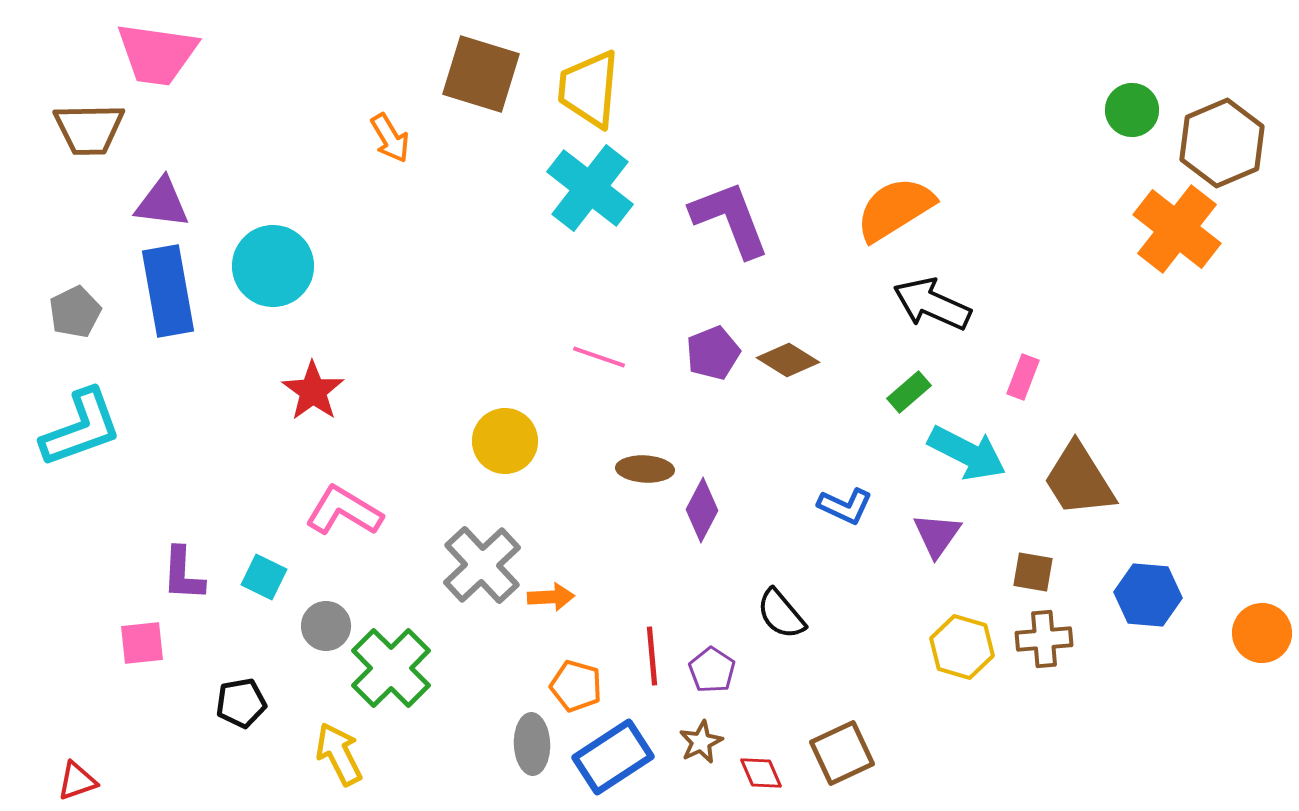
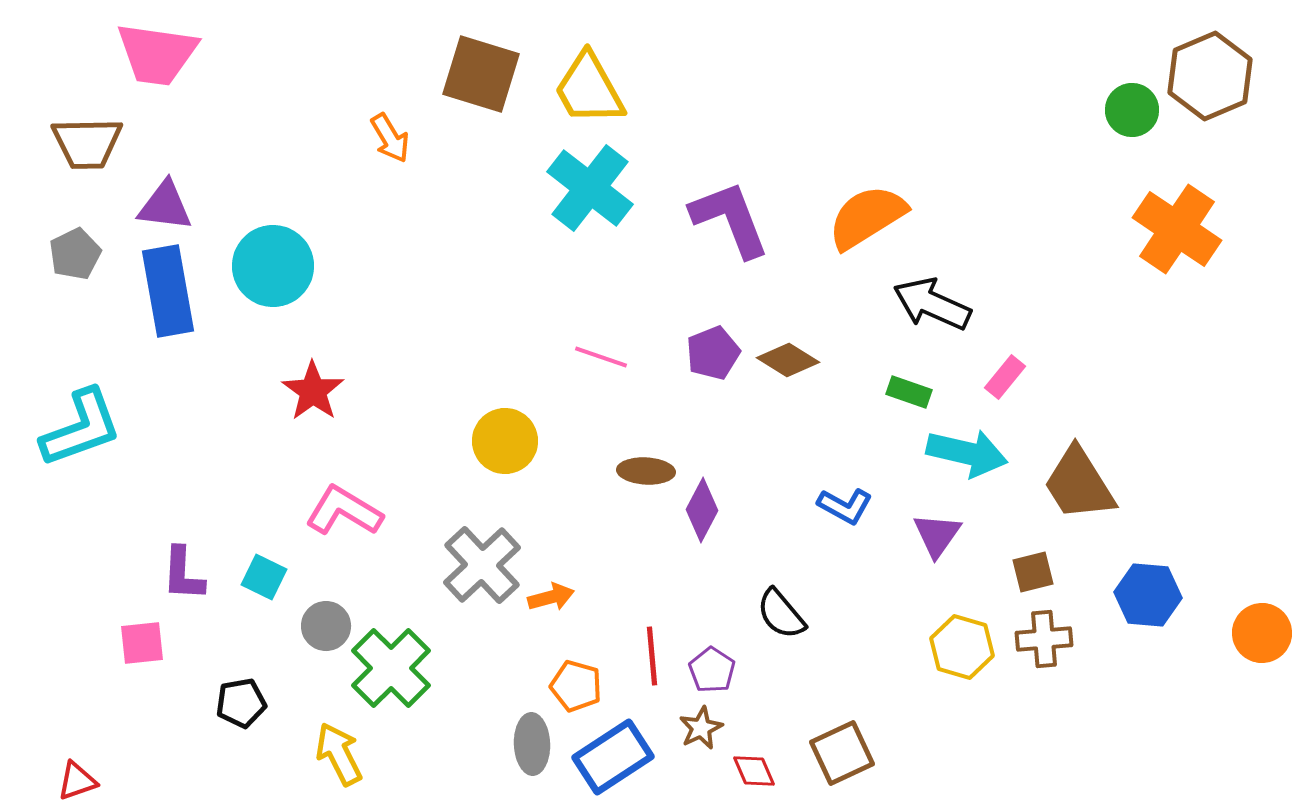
yellow trapezoid at (589, 89): rotated 34 degrees counterclockwise
brown trapezoid at (89, 129): moved 2 px left, 14 px down
brown hexagon at (1222, 143): moved 12 px left, 67 px up
purple triangle at (162, 203): moved 3 px right, 3 px down
orange semicircle at (895, 209): moved 28 px left, 8 px down
orange cross at (1177, 229): rotated 4 degrees counterclockwise
gray pentagon at (75, 312): moved 58 px up
pink line at (599, 357): moved 2 px right
pink rectangle at (1023, 377): moved 18 px left; rotated 18 degrees clockwise
green rectangle at (909, 392): rotated 60 degrees clockwise
cyan arrow at (967, 453): rotated 14 degrees counterclockwise
brown ellipse at (645, 469): moved 1 px right, 2 px down
brown trapezoid at (1079, 480): moved 4 px down
blue L-shape at (845, 506): rotated 4 degrees clockwise
brown square at (1033, 572): rotated 24 degrees counterclockwise
orange arrow at (551, 597): rotated 12 degrees counterclockwise
brown star at (701, 742): moved 14 px up
red diamond at (761, 773): moved 7 px left, 2 px up
